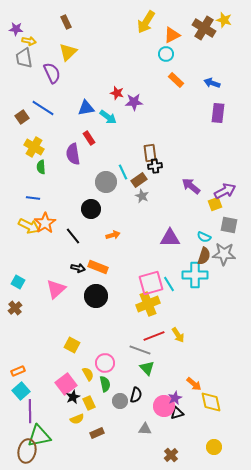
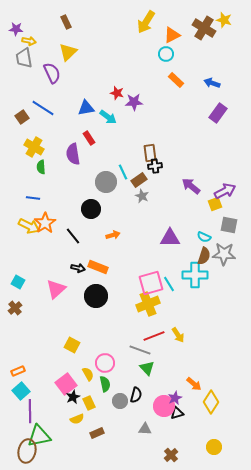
purple rectangle at (218, 113): rotated 30 degrees clockwise
yellow diamond at (211, 402): rotated 45 degrees clockwise
